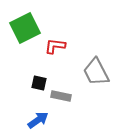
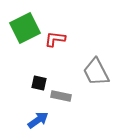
red L-shape: moved 7 px up
